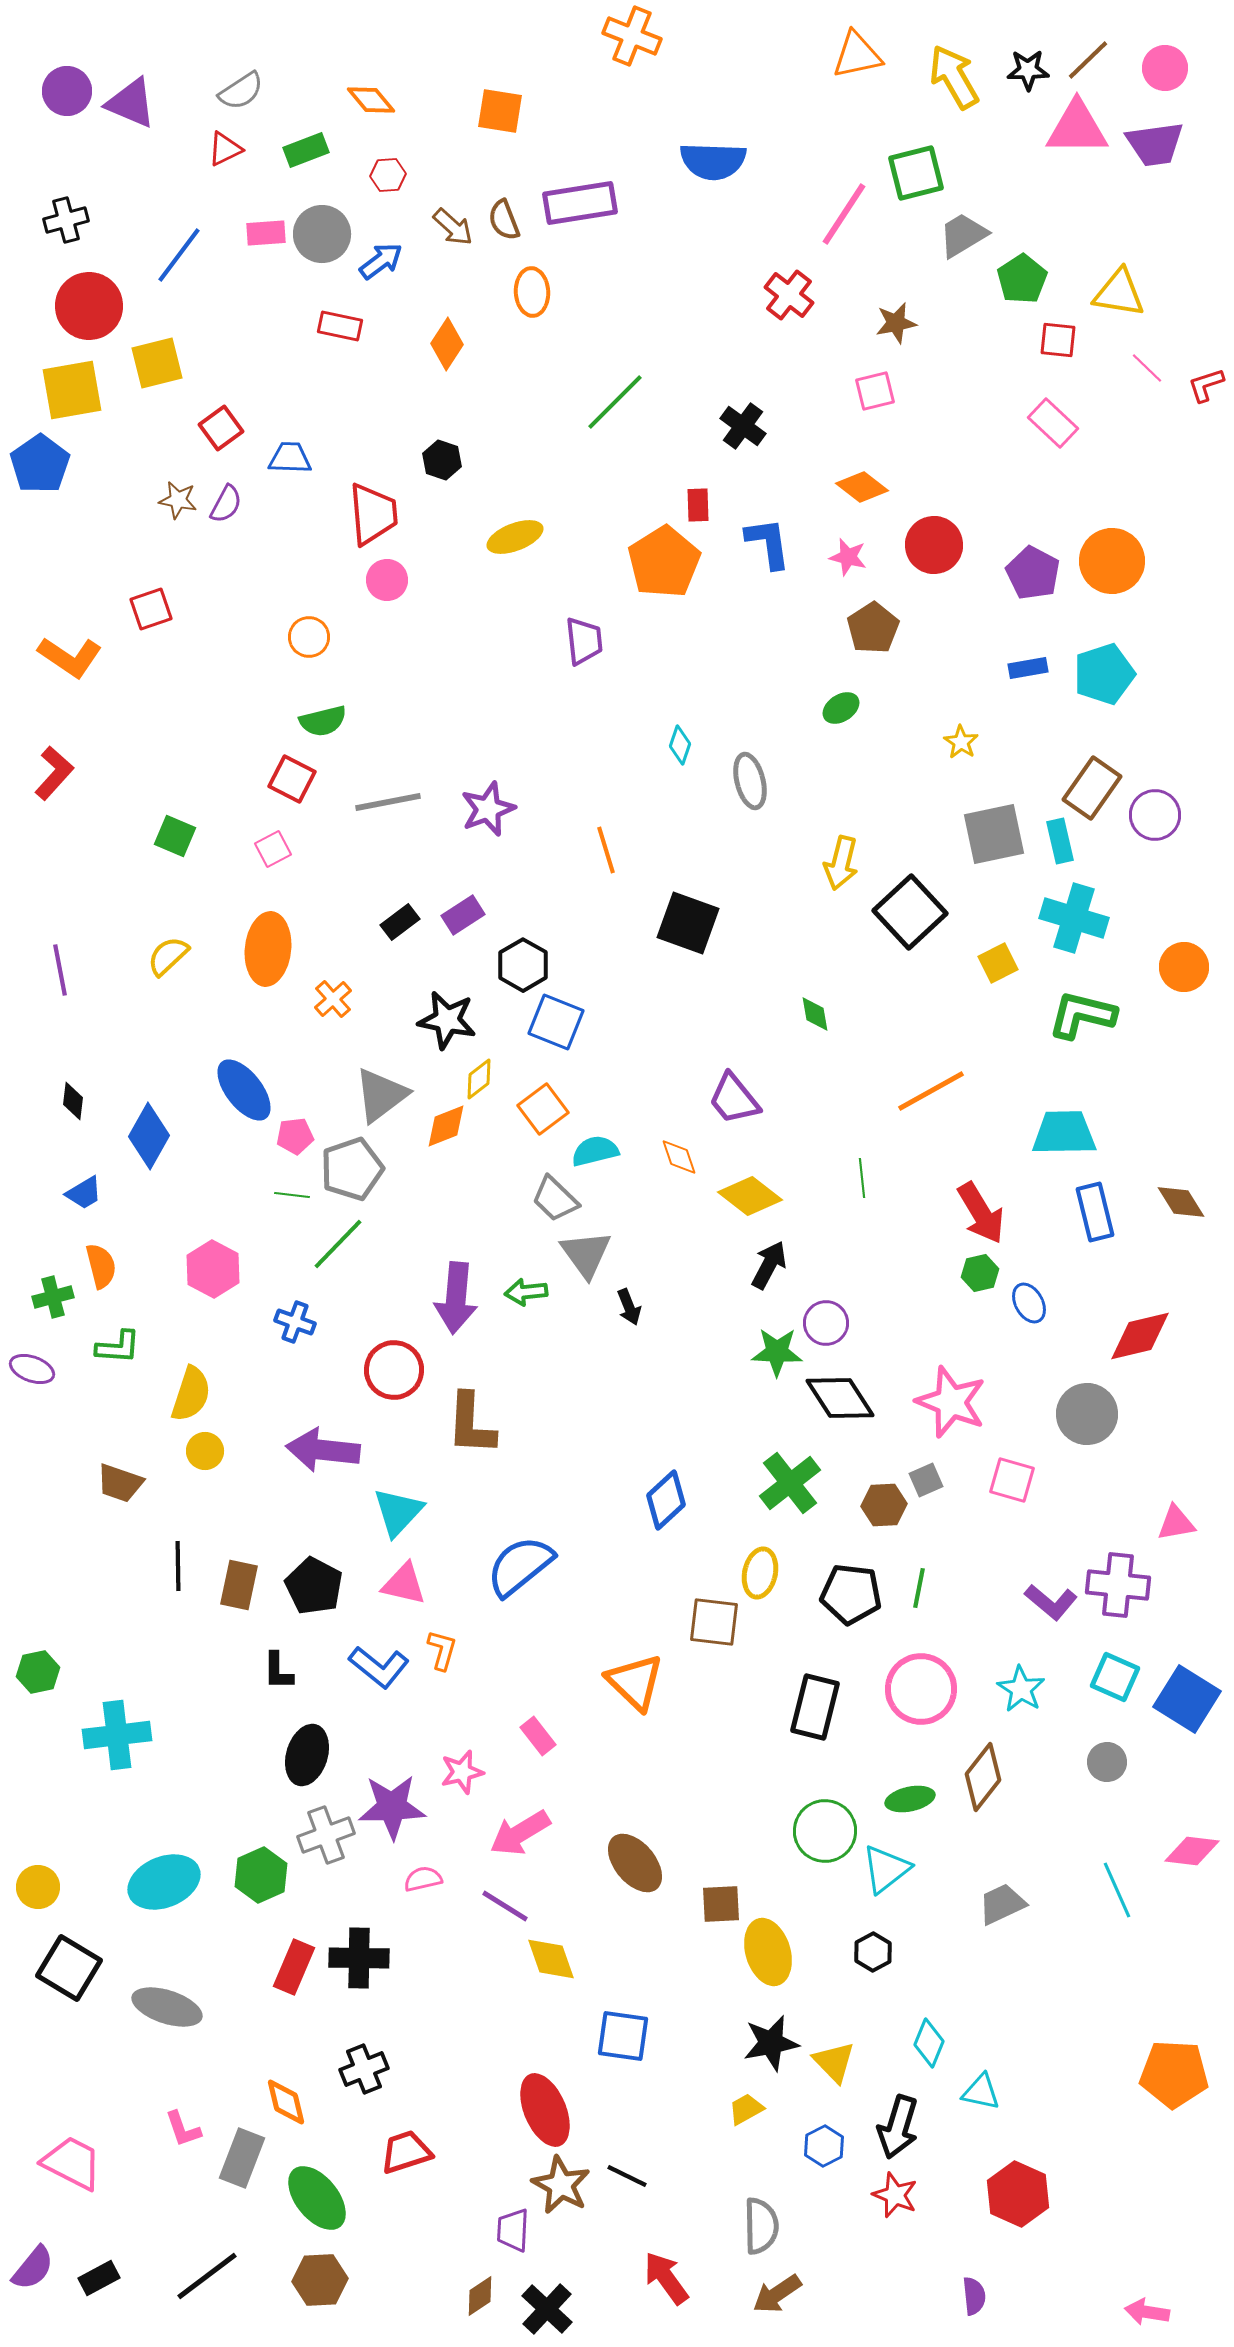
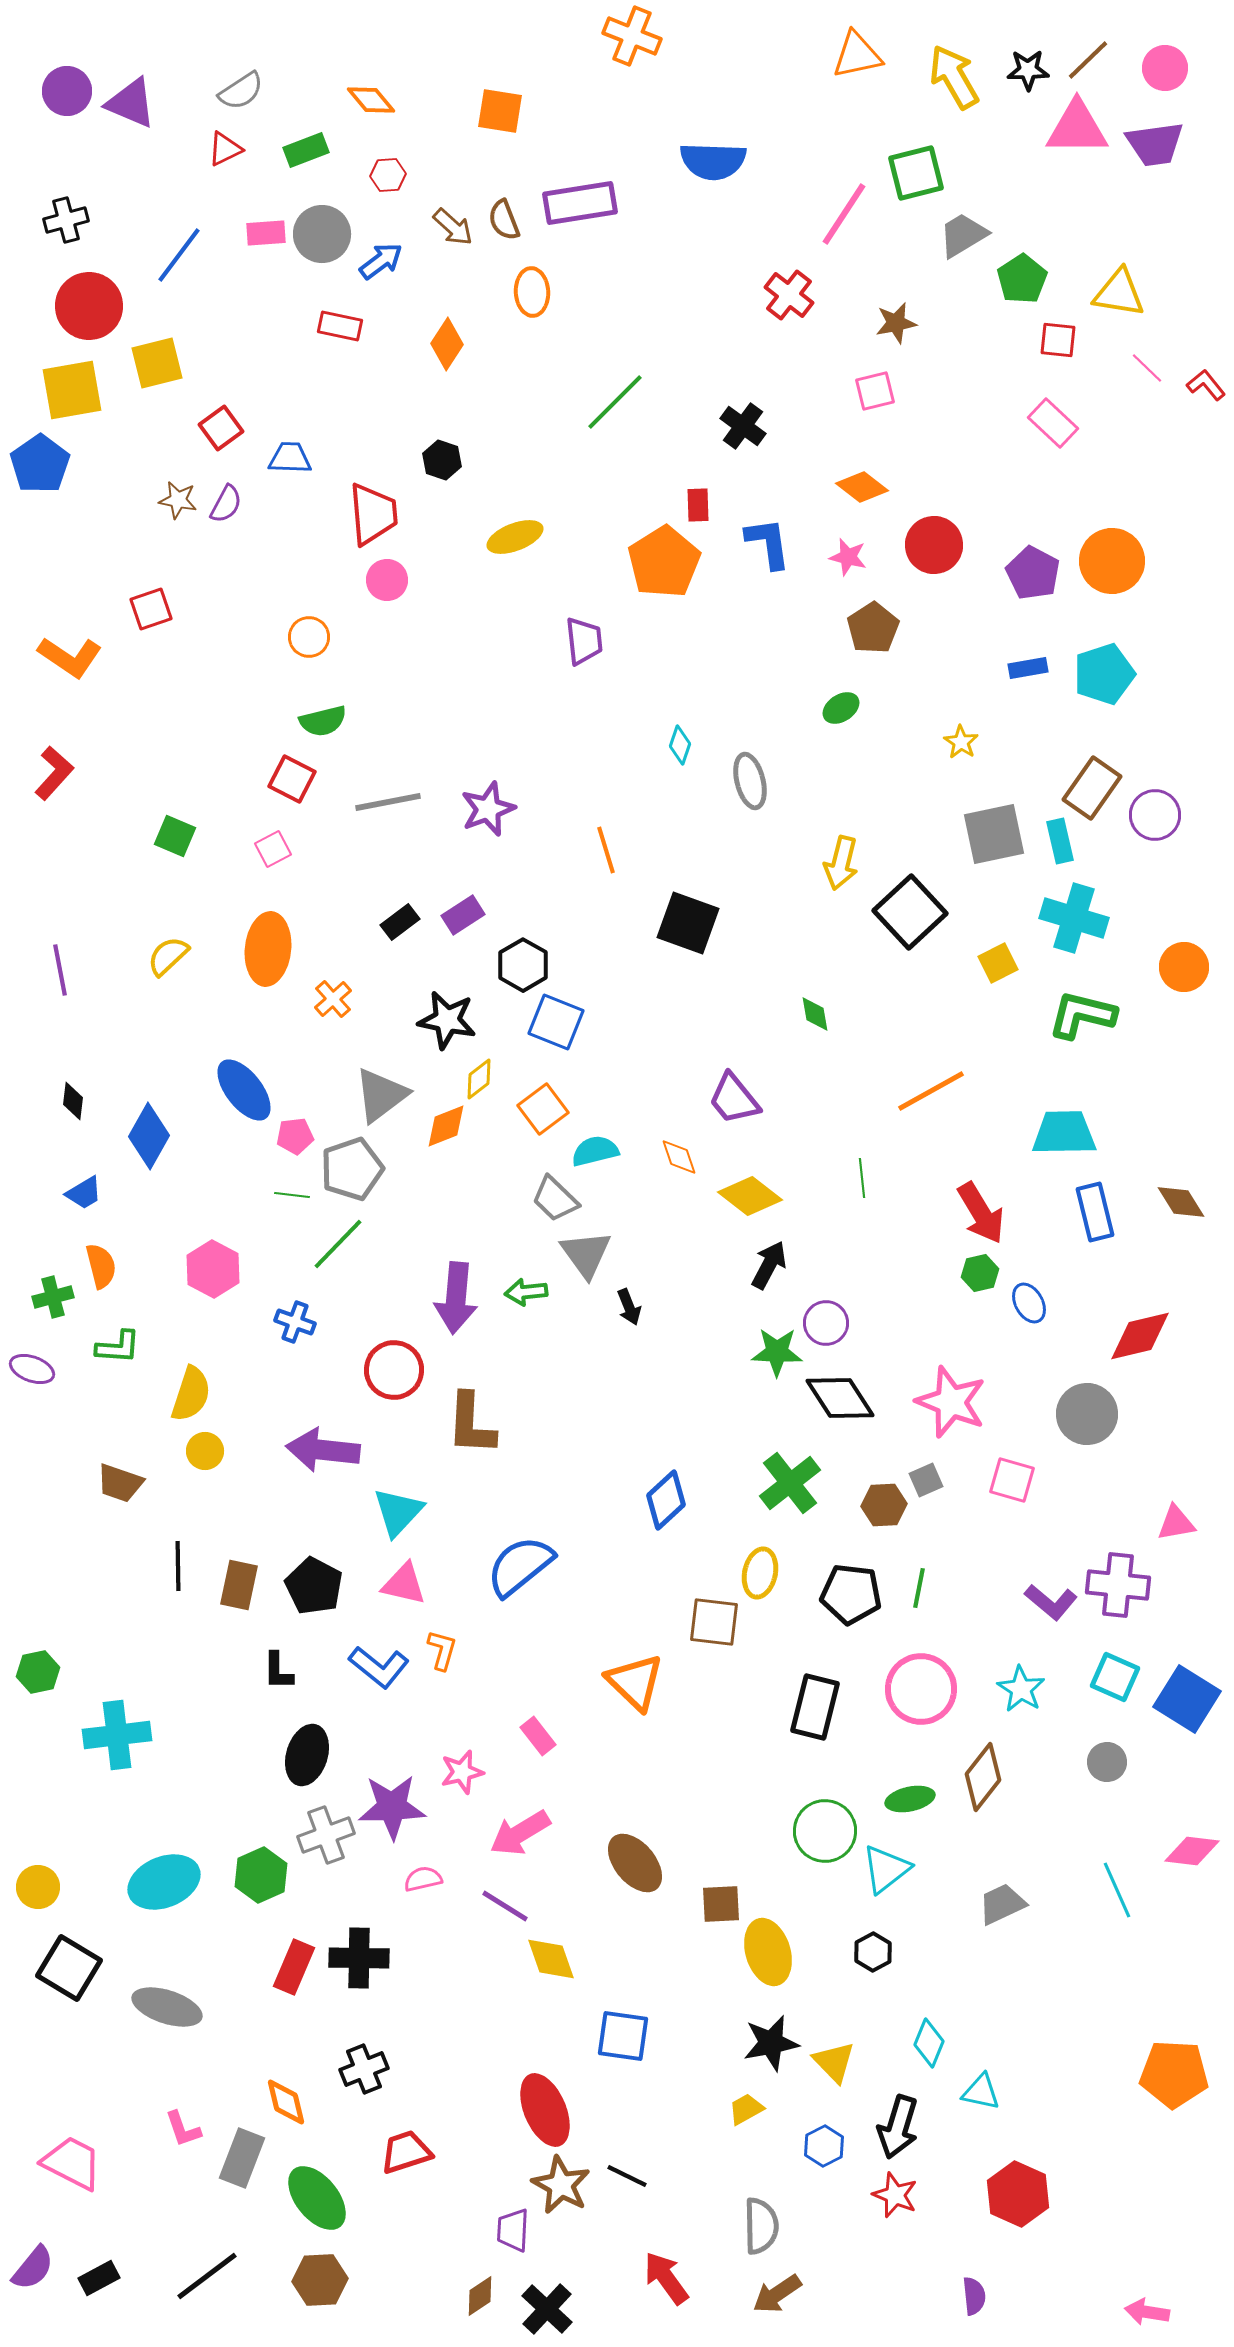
red L-shape at (1206, 385): rotated 69 degrees clockwise
